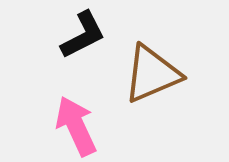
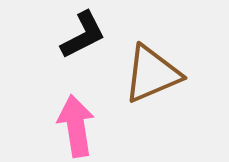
pink arrow: rotated 16 degrees clockwise
